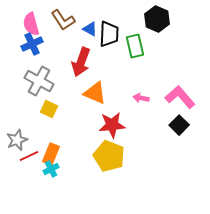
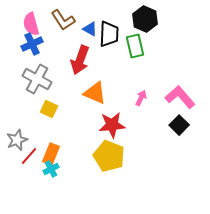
black hexagon: moved 12 px left
red arrow: moved 1 px left, 2 px up
gray cross: moved 2 px left, 2 px up
pink arrow: rotated 105 degrees clockwise
red line: rotated 24 degrees counterclockwise
